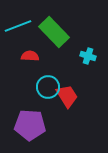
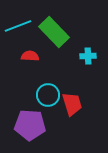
cyan cross: rotated 21 degrees counterclockwise
cyan circle: moved 8 px down
red trapezoid: moved 5 px right, 8 px down; rotated 15 degrees clockwise
